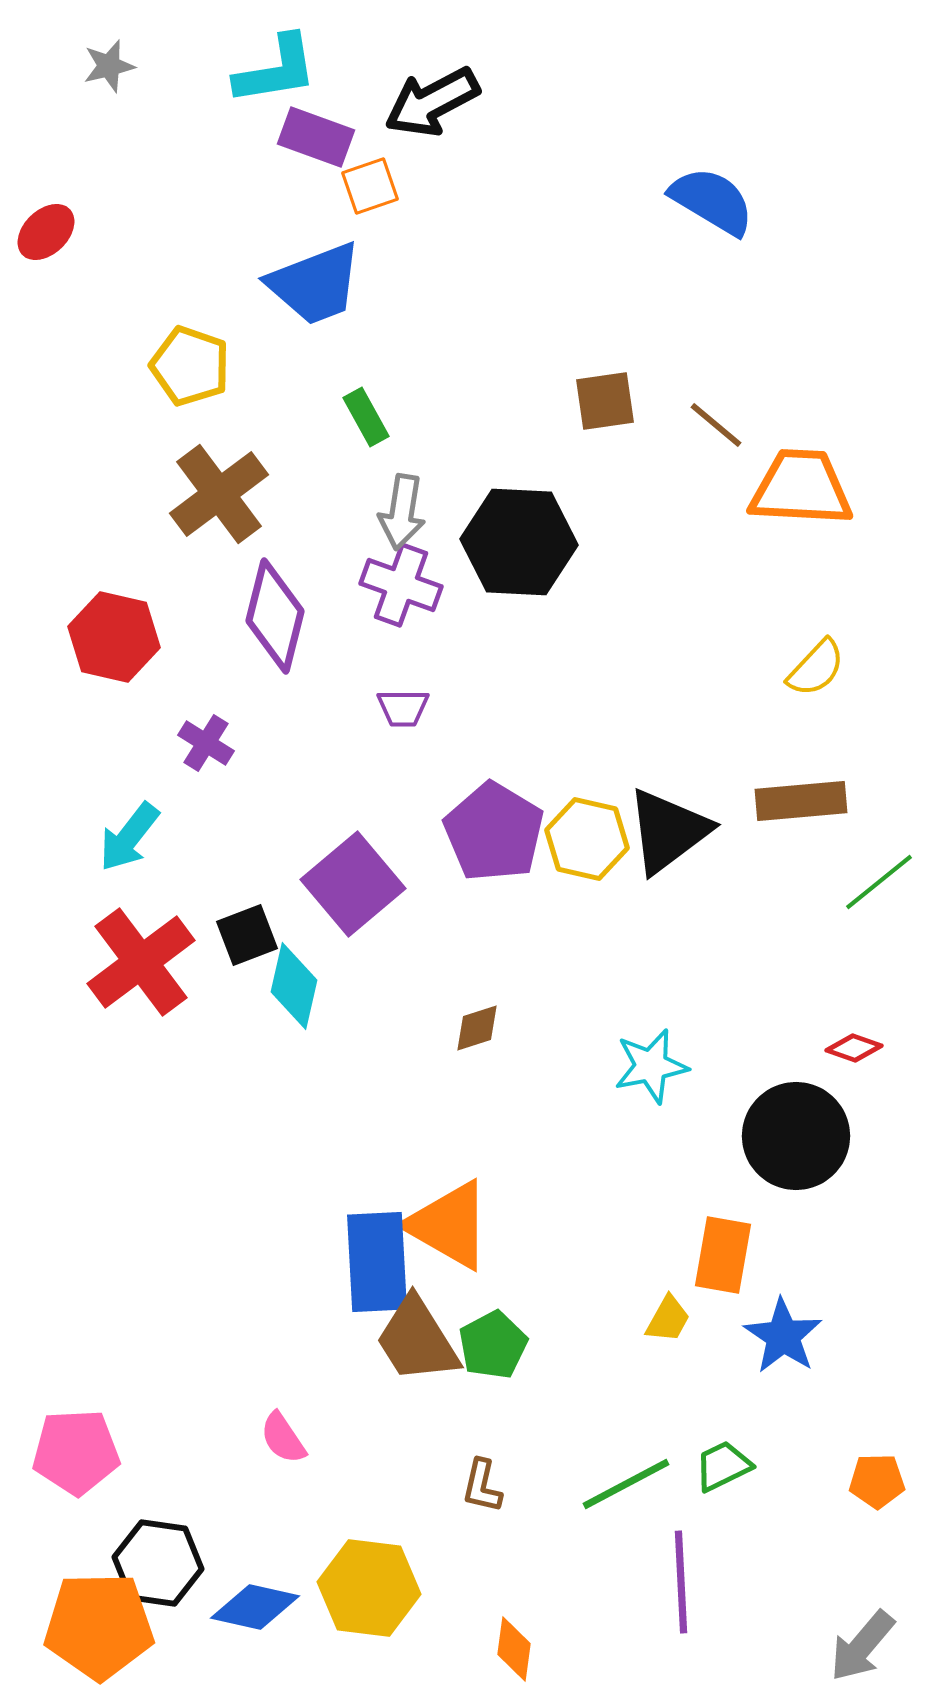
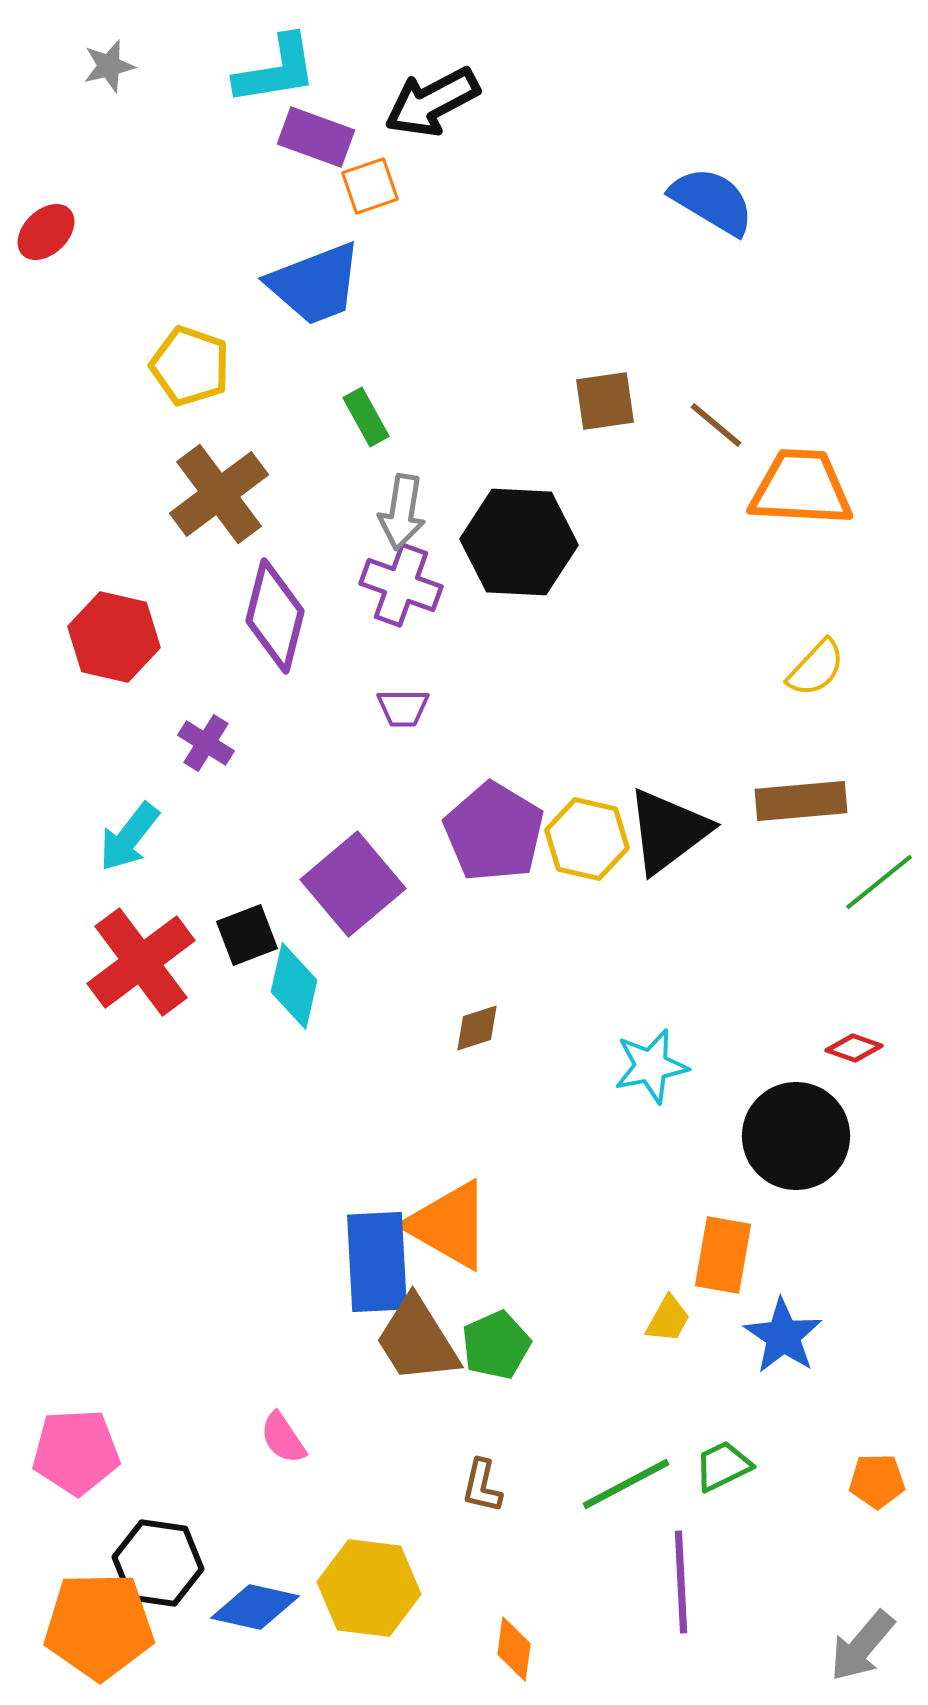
green pentagon at (493, 1345): moved 3 px right; rotated 4 degrees clockwise
